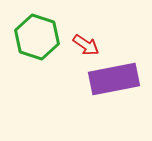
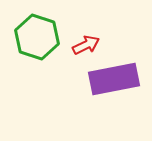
red arrow: rotated 60 degrees counterclockwise
